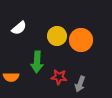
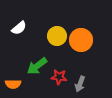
green arrow: moved 4 px down; rotated 50 degrees clockwise
orange semicircle: moved 2 px right, 7 px down
